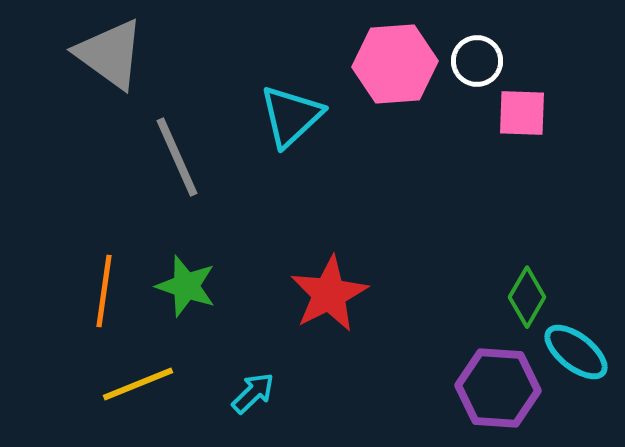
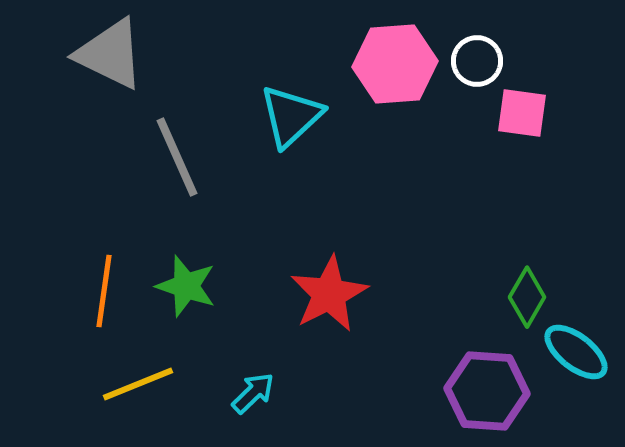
gray triangle: rotated 10 degrees counterclockwise
pink square: rotated 6 degrees clockwise
purple hexagon: moved 11 px left, 3 px down
